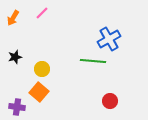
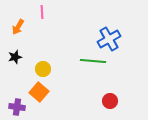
pink line: moved 1 px up; rotated 48 degrees counterclockwise
orange arrow: moved 5 px right, 9 px down
yellow circle: moved 1 px right
